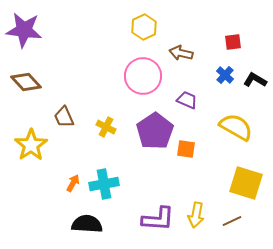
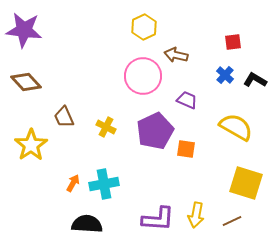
brown arrow: moved 5 px left, 2 px down
purple pentagon: rotated 9 degrees clockwise
